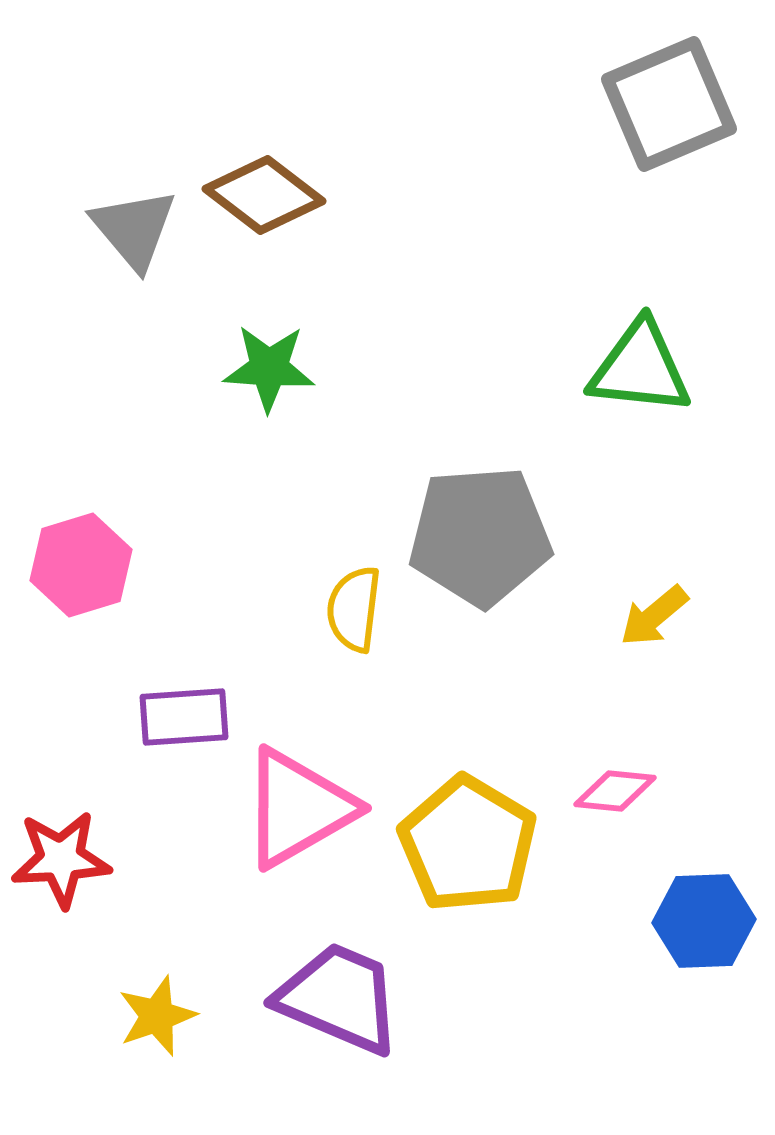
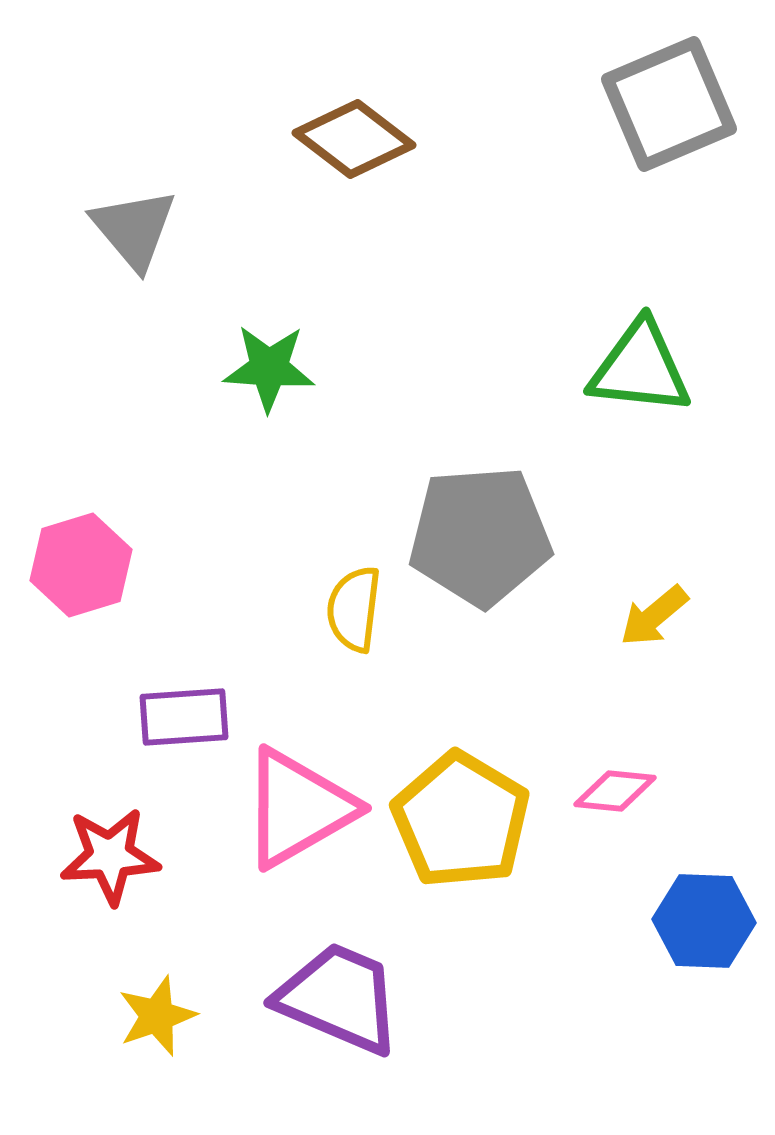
brown diamond: moved 90 px right, 56 px up
yellow pentagon: moved 7 px left, 24 px up
red star: moved 49 px right, 3 px up
blue hexagon: rotated 4 degrees clockwise
